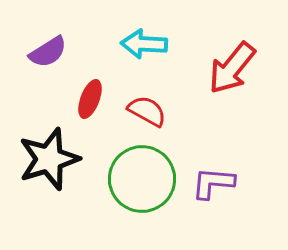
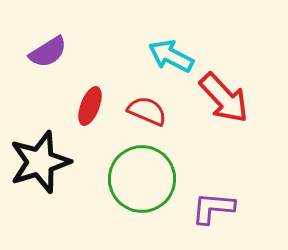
cyan arrow: moved 27 px right, 12 px down; rotated 24 degrees clockwise
red arrow: moved 8 px left, 30 px down; rotated 82 degrees counterclockwise
red ellipse: moved 7 px down
red semicircle: rotated 6 degrees counterclockwise
black star: moved 9 px left, 3 px down
purple L-shape: moved 25 px down
